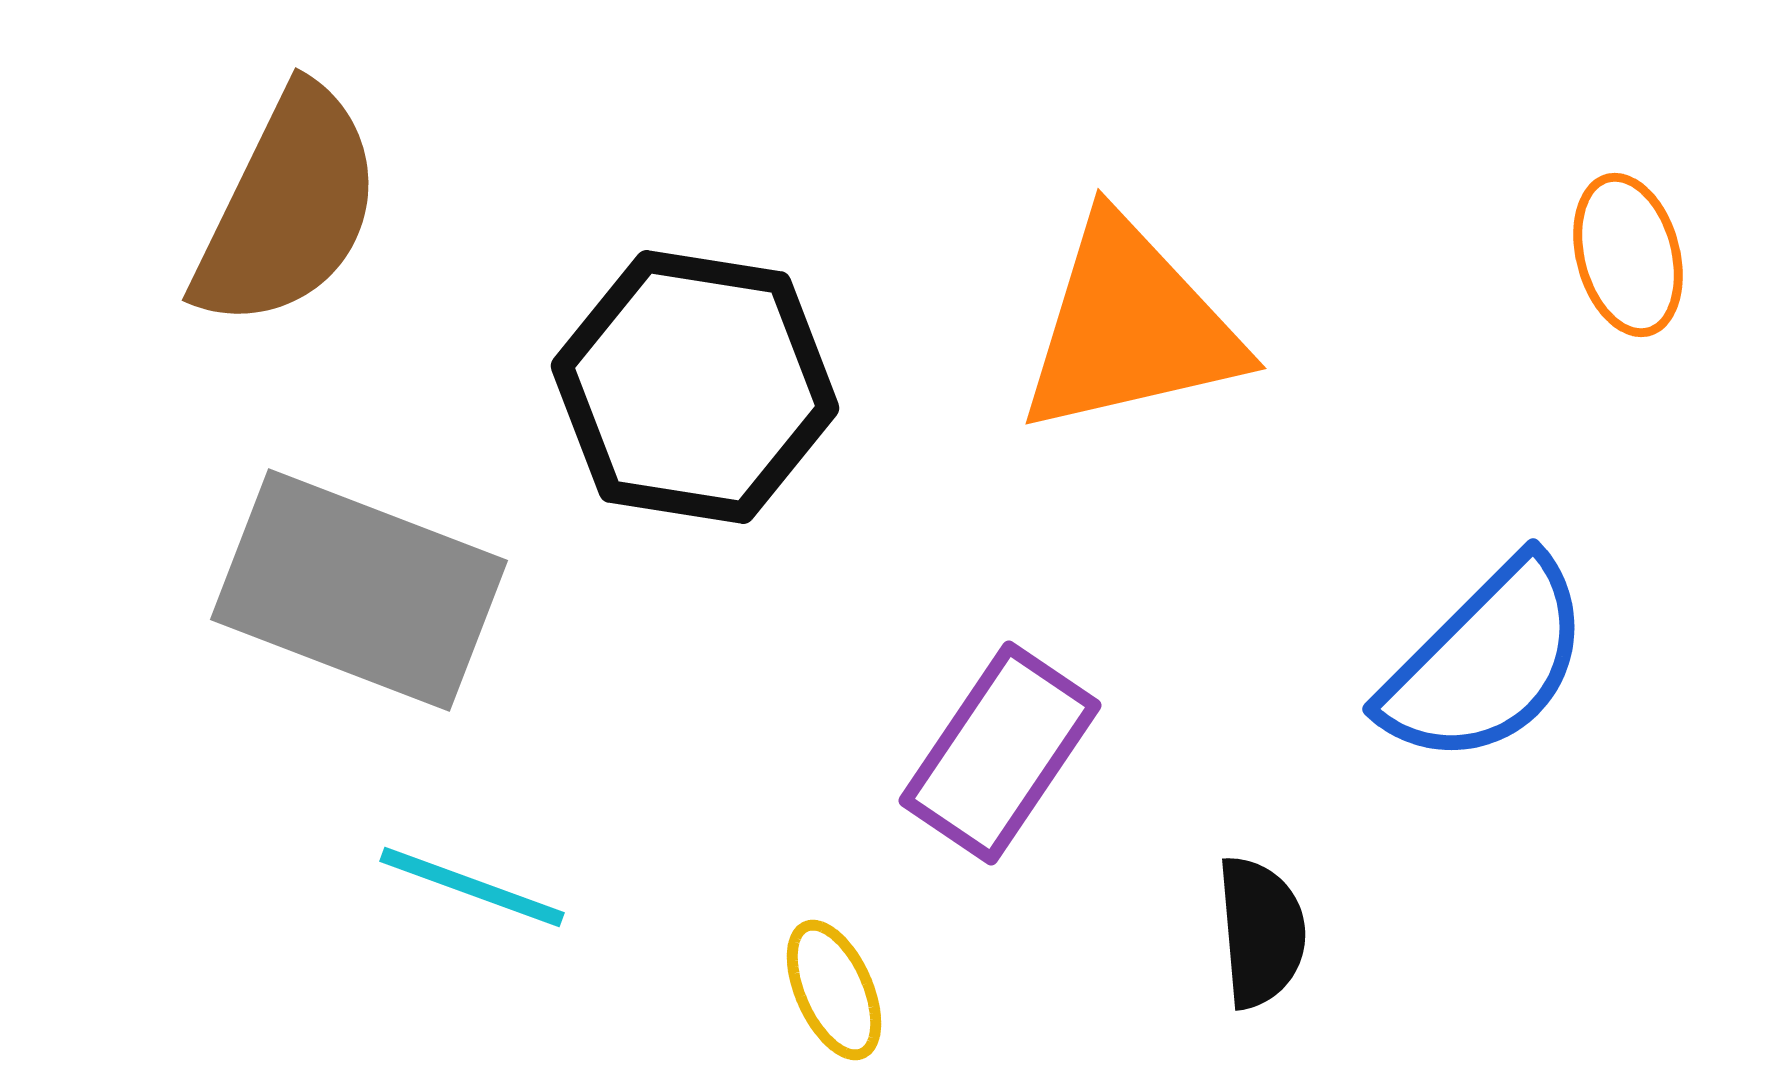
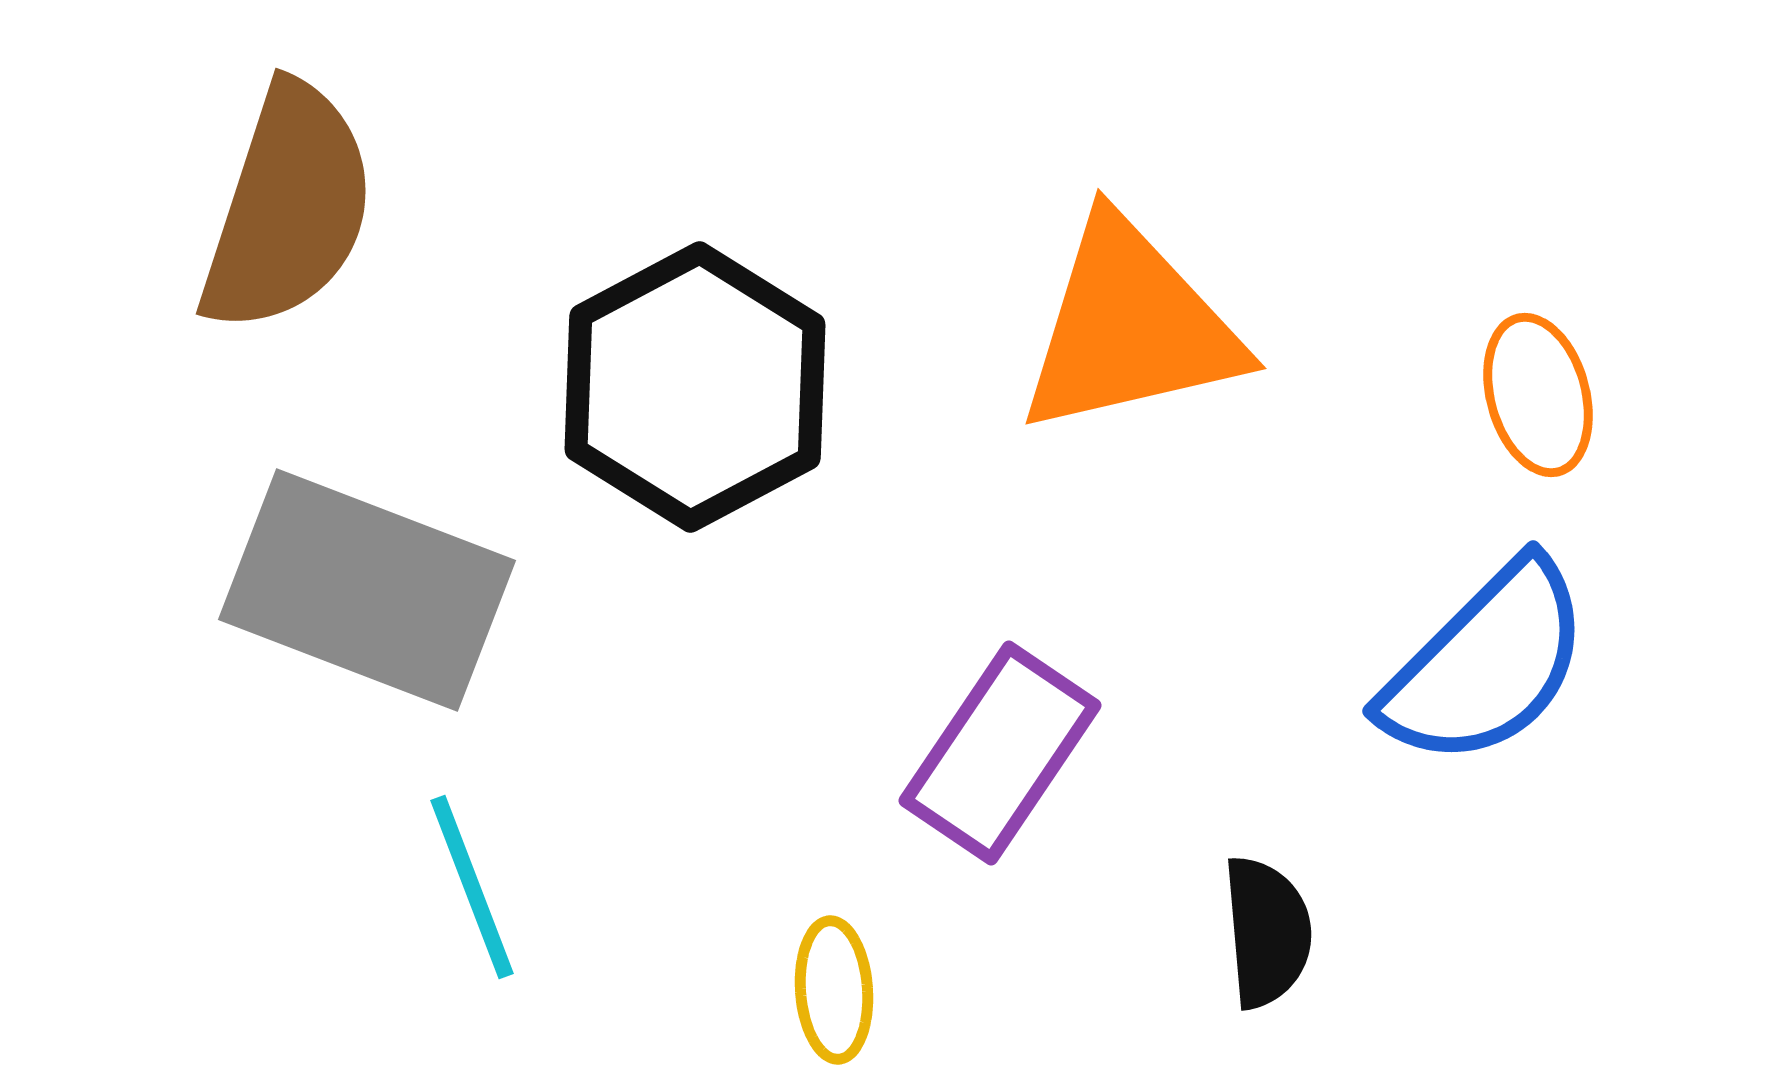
brown semicircle: rotated 8 degrees counterclockwise
orange ellipse: moved 90 px left, 140 px down
black hexagon: rotated 23 degrees clockwise
gray rectangle: moved 8 px right
blue semicircle: moved 2 px down
cyan line: rotated 49 degrees clockwise
black semicircle: moved 6 px right
yellow ellipse: rotated 20 degrees clockwise
